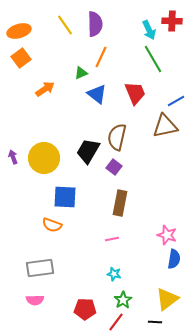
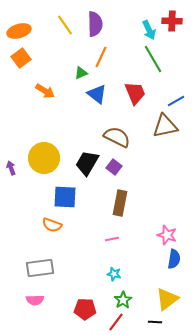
orange arrow: moved 2 px down; rotated 66 degrees clockwise
brown semicircle: rotated 104 degrees clockwise
black trapezoid: moved 1 px left, 12 px down
purple arrow: moved 2 px left, 11 px down
